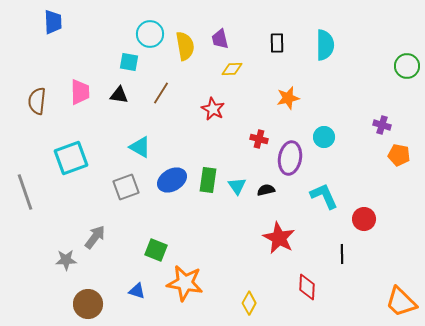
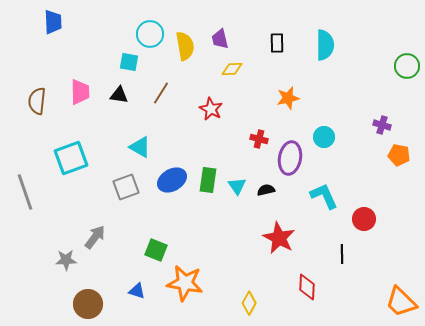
red star at (213, 109): moved 2 px left
